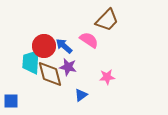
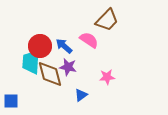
red circle: moved 4 px left
